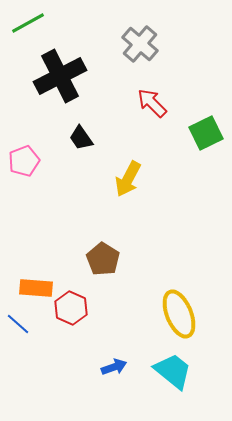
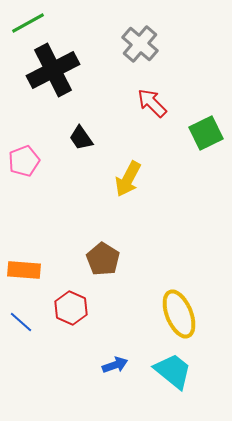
black cross: moved 7 px left, 6 px up
orange rectangle: moved 12 px left, 18 px up
blue line: moved 3 px right, 2 px up
blue arrow: moved 1 px right, 2 px up
